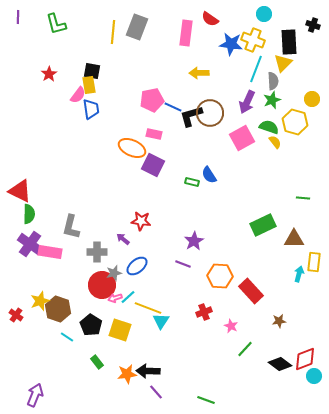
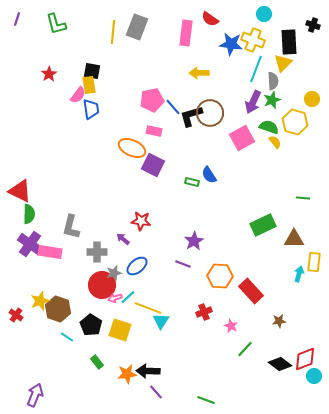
purple line at (18, 17): moved 1 px left, 2 px down; rotated 16 degrees clockwise
purple arrow at (247, 102): moved 6 px right
blue line at (173, 107): rotated 24 degrees clockwise
pink rectangle at (154, 134): moved 3 px up
